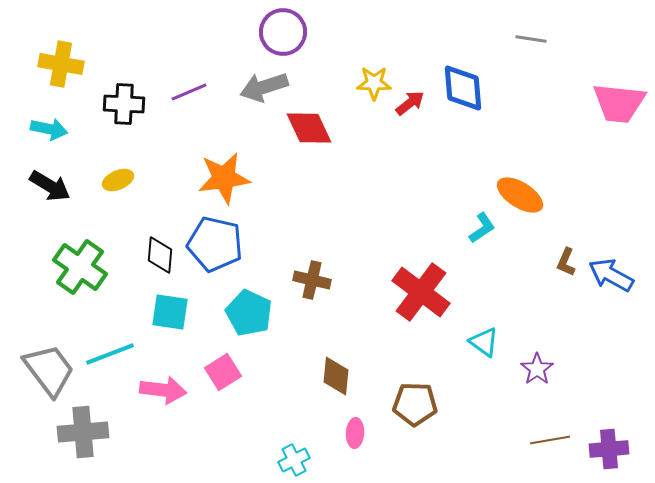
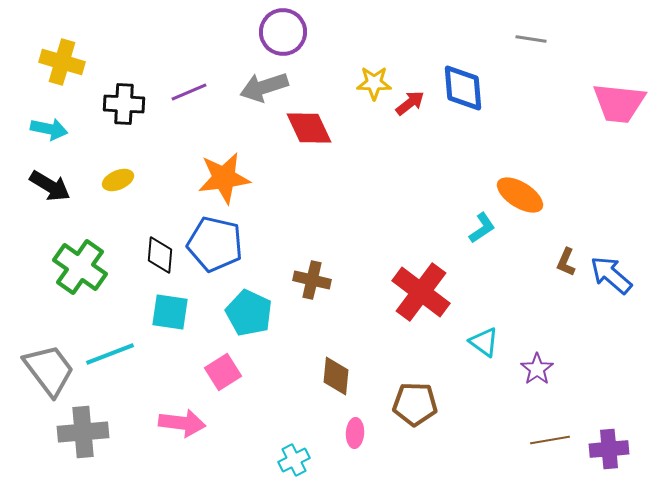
yellow cross: moved 1 px right, 2 px up; rotated 6 degrees clockwise
blue arrow: rotated 12 degrees clockwise
pink arrow: moved 19 px right, 33 px down
